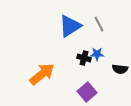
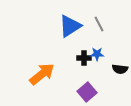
black cross: rotated 16 degrees counterclockwise
